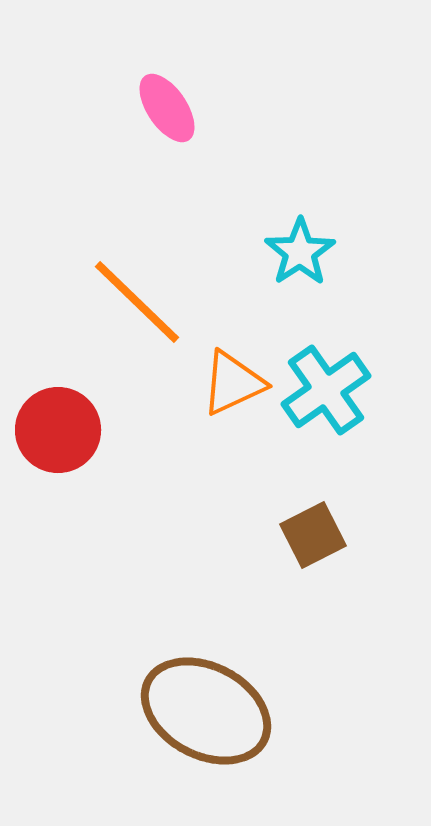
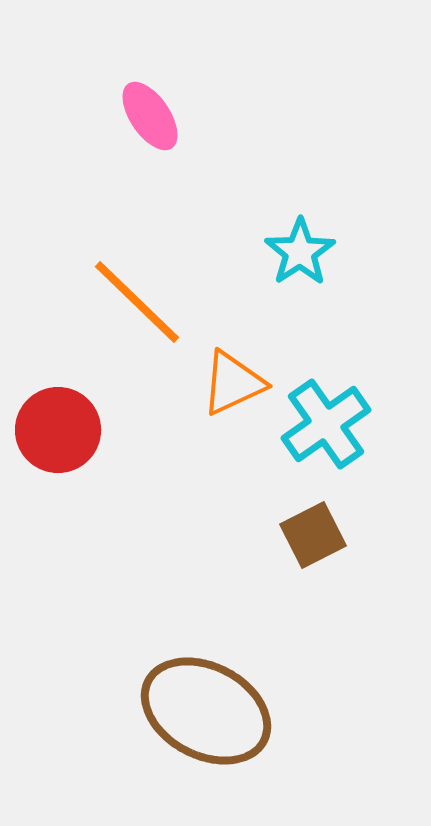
pink ellipse: moved 17 px left, 8 px down
cyan cross: moved 34 px down
